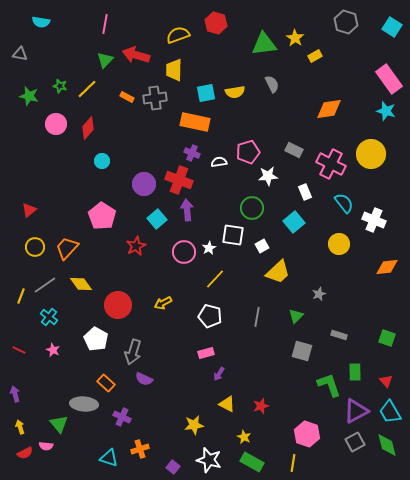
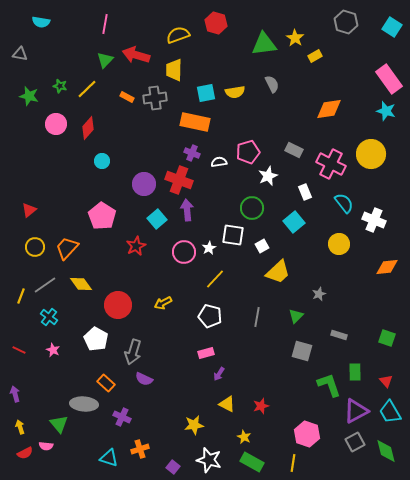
white star at (268, 176): rotated 18 degrees counterclockwise
green diamond at (387, 445): moved 1 px left, 6 px down
